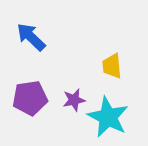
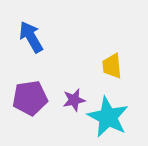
blue arrow: rotated 16 degrees clockwise
